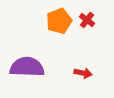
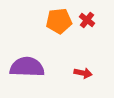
orange pentagon: rotated 15 degrees clockwise
